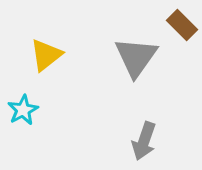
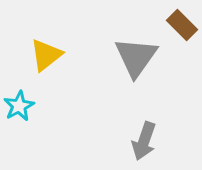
cyan star: moved 4 px left, 4 px up
